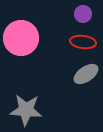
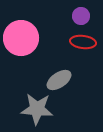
purple circle: moved 2 px left, 2 px down
gray ellipse: moved 27 px left, 6 px down
gray star: moved 11 px right, 1 px up
